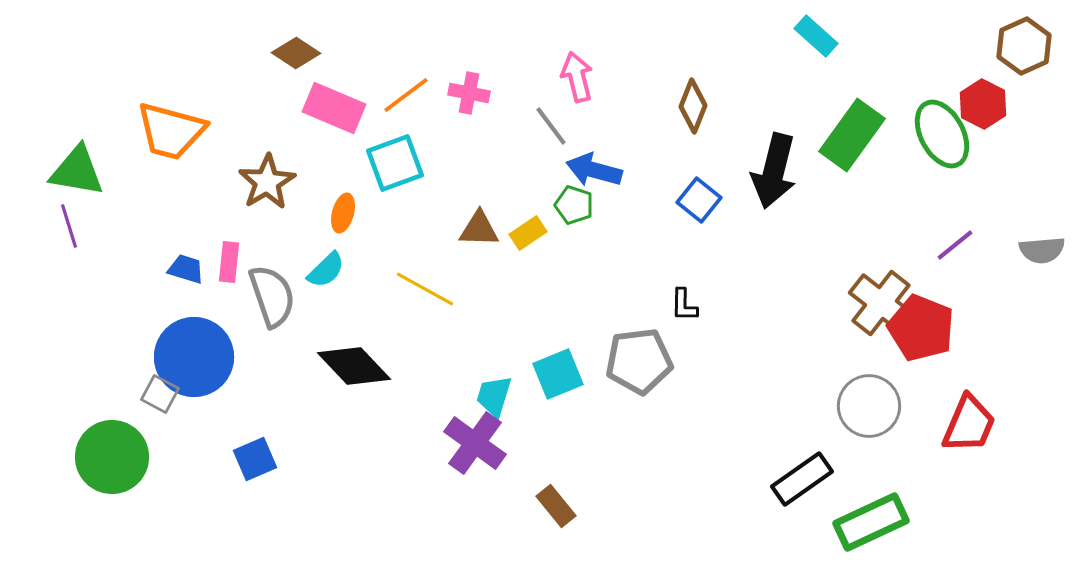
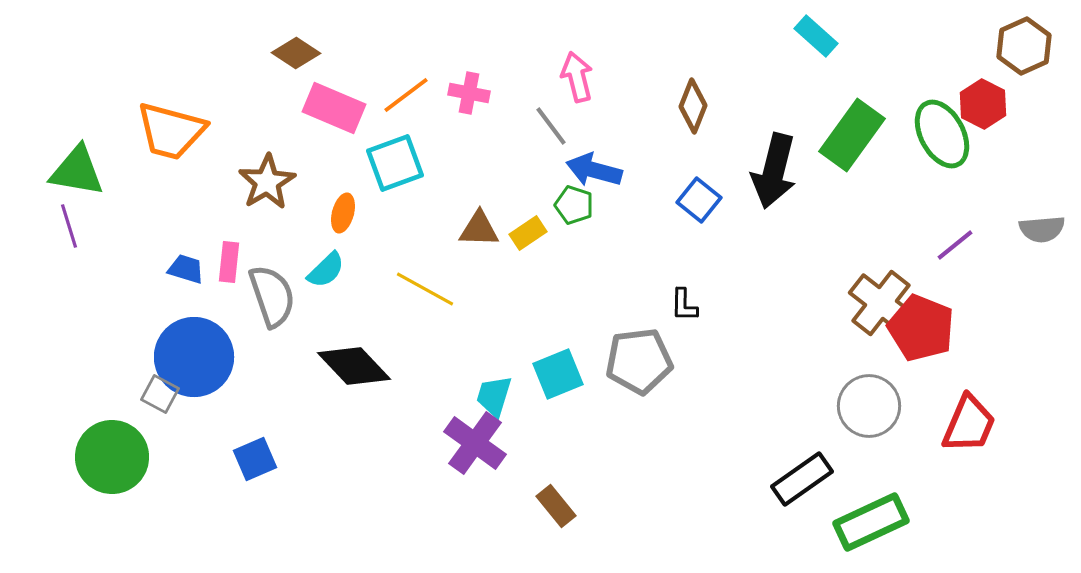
gray semicircle at (1042, 250): moved 21 px up
